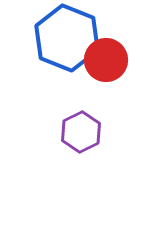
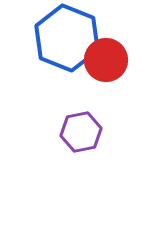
purple hexagon: rotated 15 degrees clockwise
